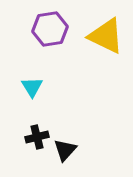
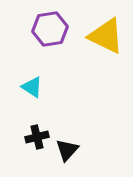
cyan triangle: rotated 25 degrees counterclockwise
black triangle: moved 2 px right
